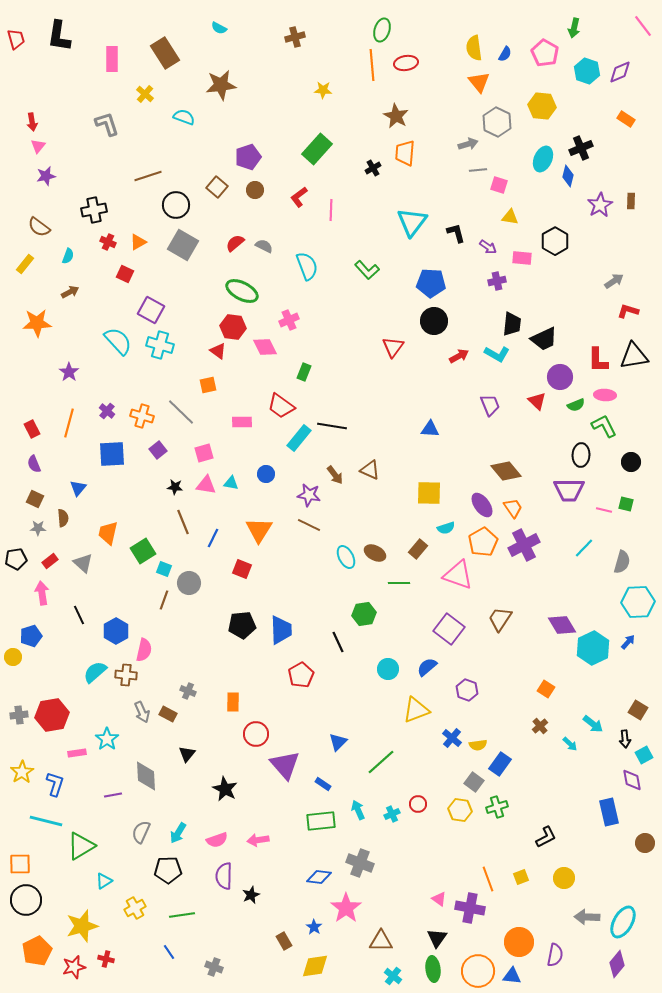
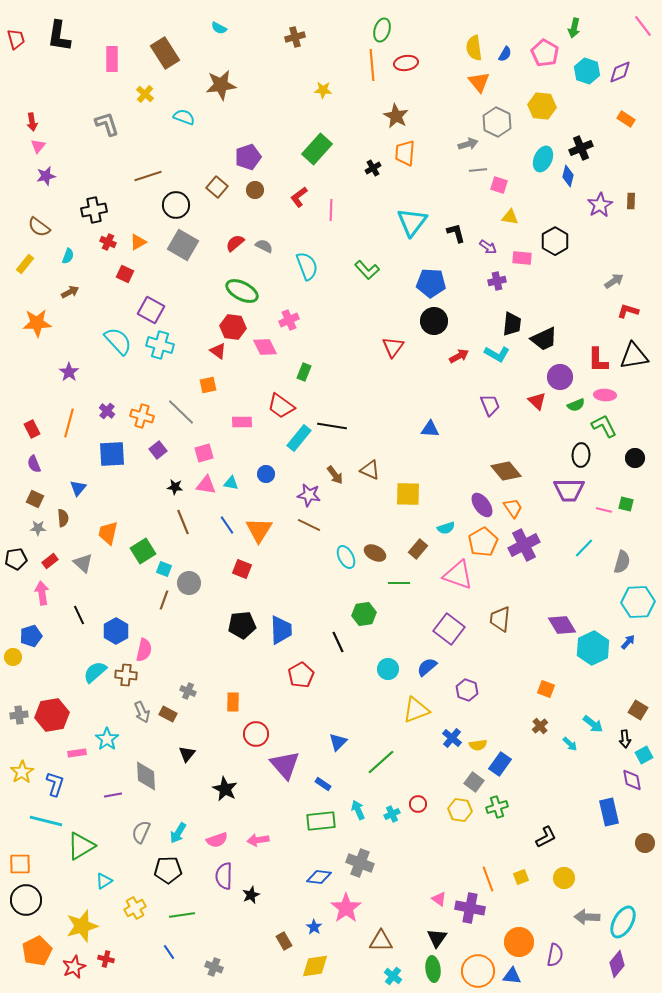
black circle at (631, 462): moved 4 px right, 4 px up
yellow square at (429, 493): moved 21 px left, 1 px down
blue line at (213, 538): moved 14 px right, 13 px up; rotated 60 degrees counterclockwise
brown trapezoid at (500, 619): rotated 28 degrees counterclockwise
orange square at (546, 689): rotated 12 degrees counterclockwise
red star at (74, 967): rotated 10 degrees counterclockwise
